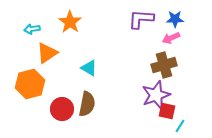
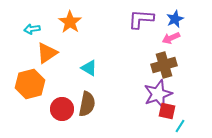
blue star: rotated 24 degrees counterclockwise
purple star: moved 2 px right, 1 px up
